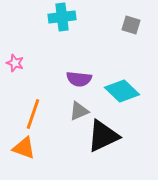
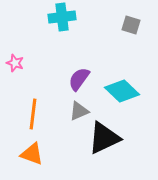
purple semicircle: rotated 120 degrees clockwise
orange line: rotated 12 degrees counterclockwise
black triangle: moved 1 px right, 2 px down
orange triangle: moved 8 px right, 6 px down
